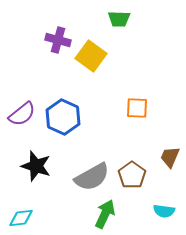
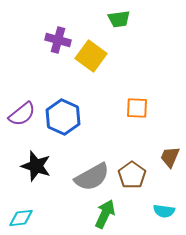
green trapezoid: rotated 10 degrees counterclockwise
